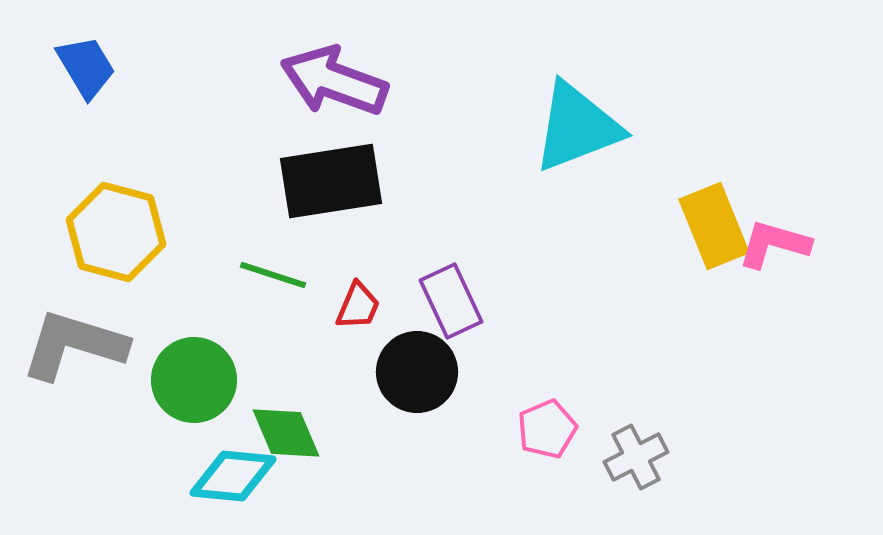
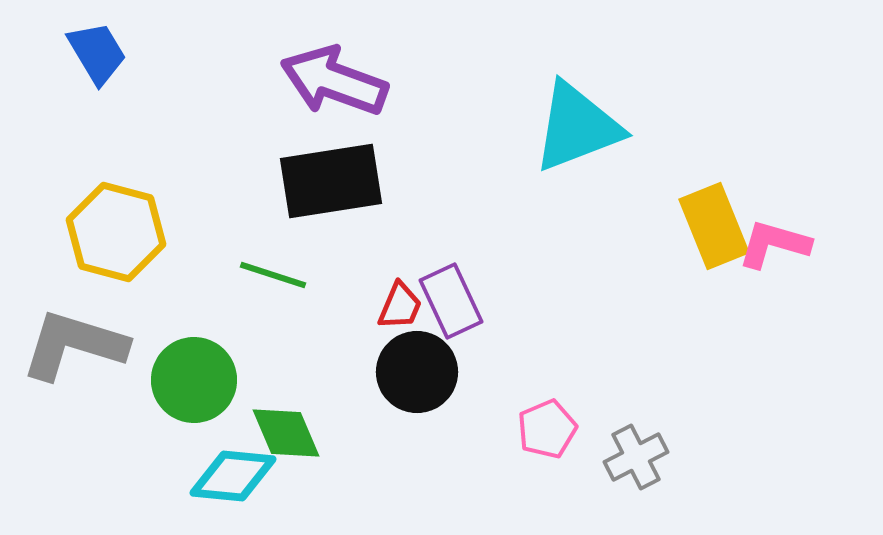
blue trapezoid: moved 11 px right, 14 px up
red trapezoid: moved 42 px right
